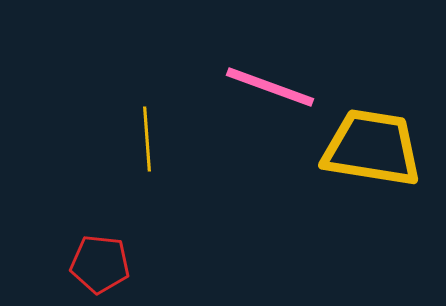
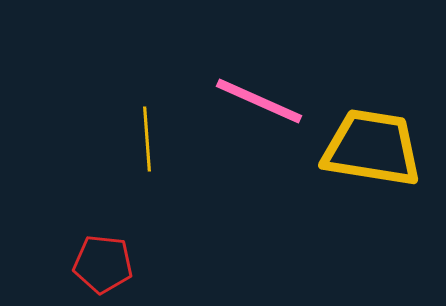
pink line: moved 11 px left, 14 px down; rotated 4 degrees clockwise
red pentagon: moved 3 px right
